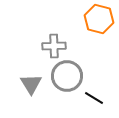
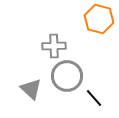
gray triangle: moved 5 px down; rotated 15 degrees counterclockwise
black line: rotated 18 degrees clockwise
